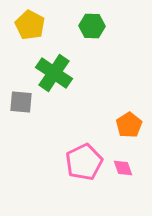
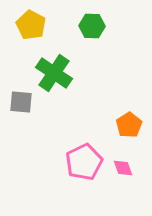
yellow pentagon: moved 1 px right
